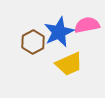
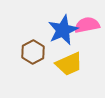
blue star: moved 4 px right, 2 px up
brown hexagon: moved 10 px down
